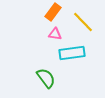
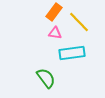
orange rectangle: moved 1 px right
yellow line: moved 4 px left
pink triangle: moved 1 px up
